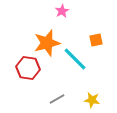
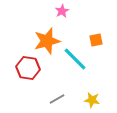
orange star: moved 2 px up
